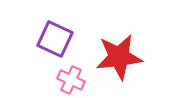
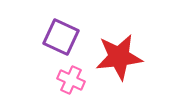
purple square: moved 6 px right, 2 px up
